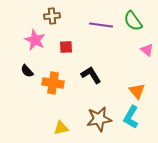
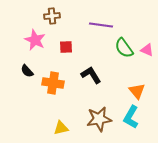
green semicircle: moved 9 px left, 27 px down
pink triangle: rotated 16 degrees counterclockwise
